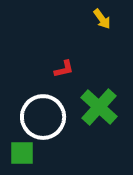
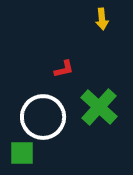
yellow arrow: rotated 30 degrees clockwise
